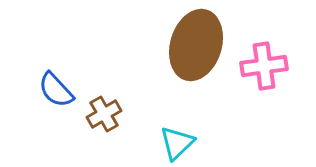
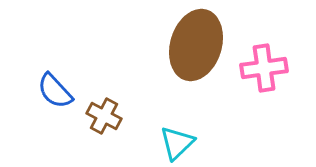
pink cross: moved 2 px down
blue semicircle: moved 1 px left, 1 px down
brown cross: moved 2 px down; rotated 32 degrees counterclockwise
